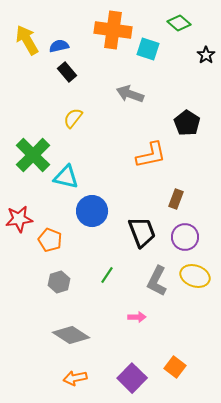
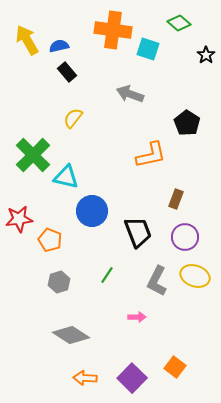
black trapezoid: moved 4 px left
orange arrow: moved 10 px right; rotated 15 degrees clockwise
